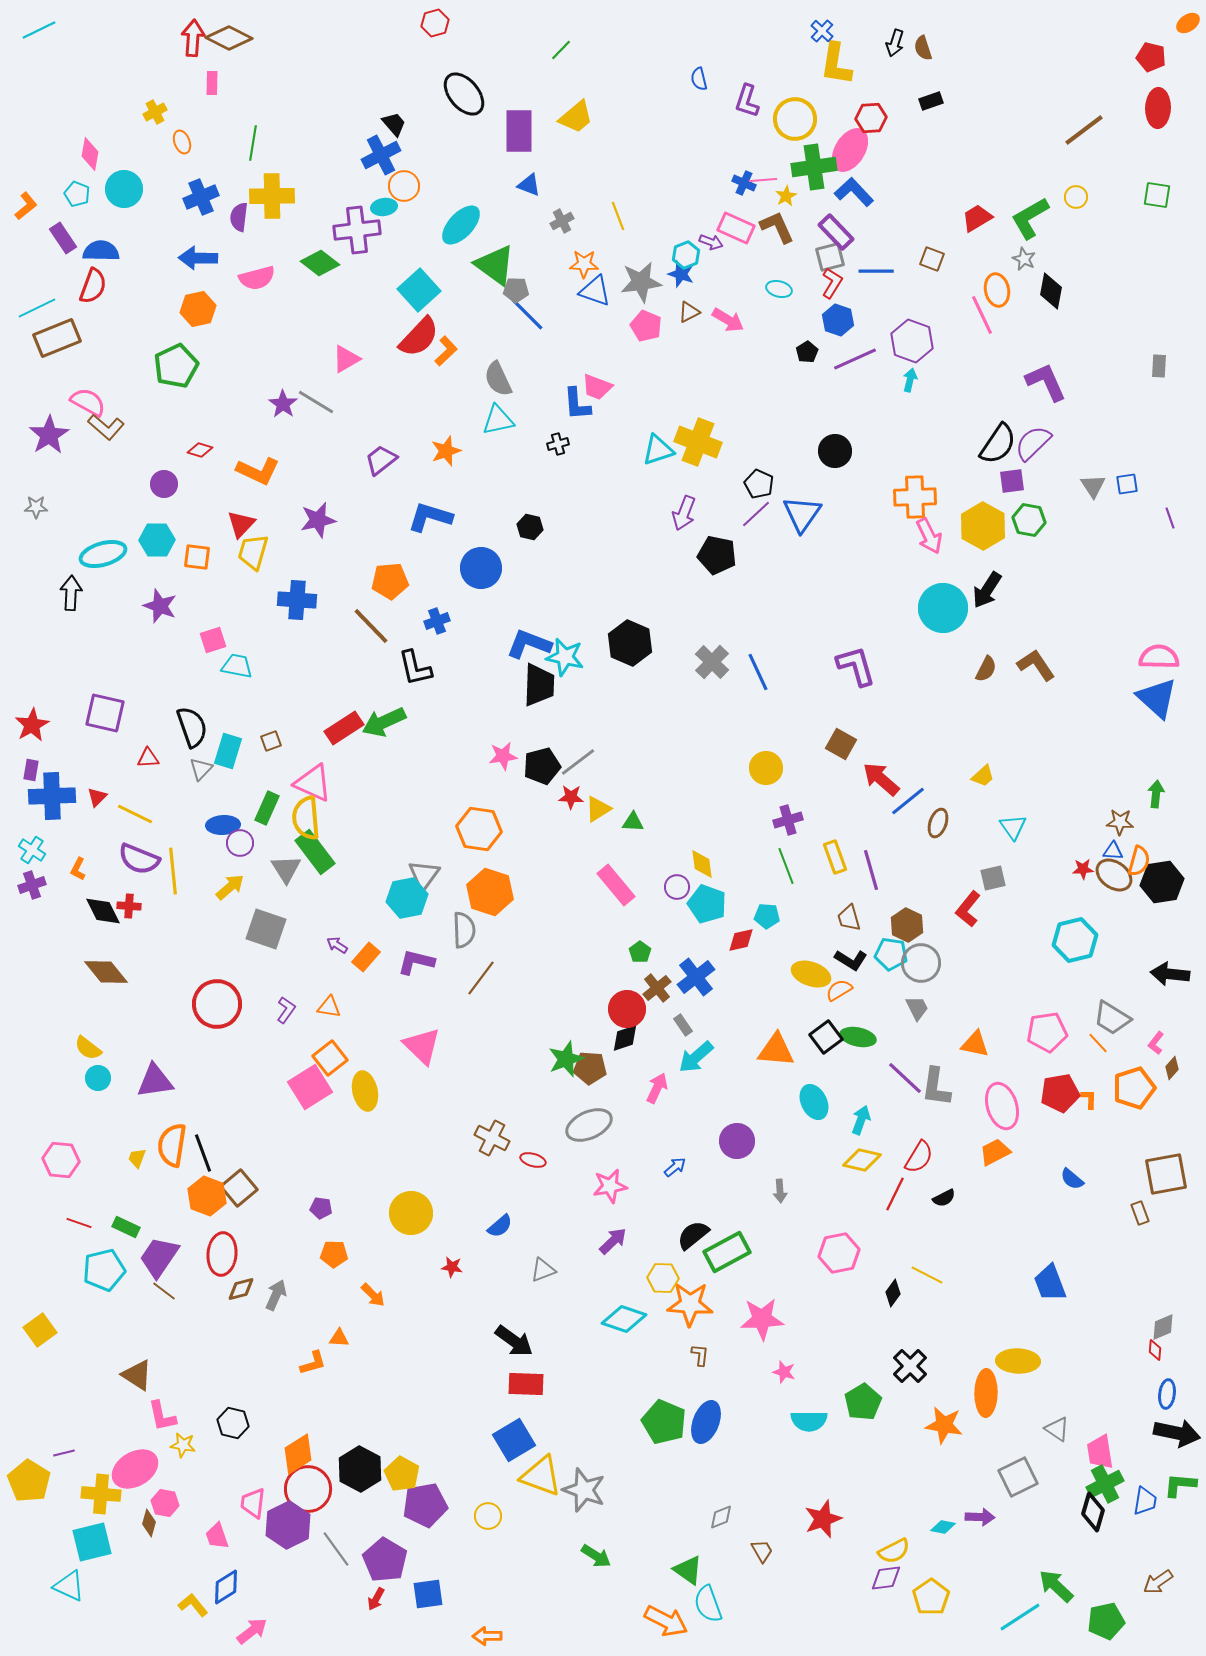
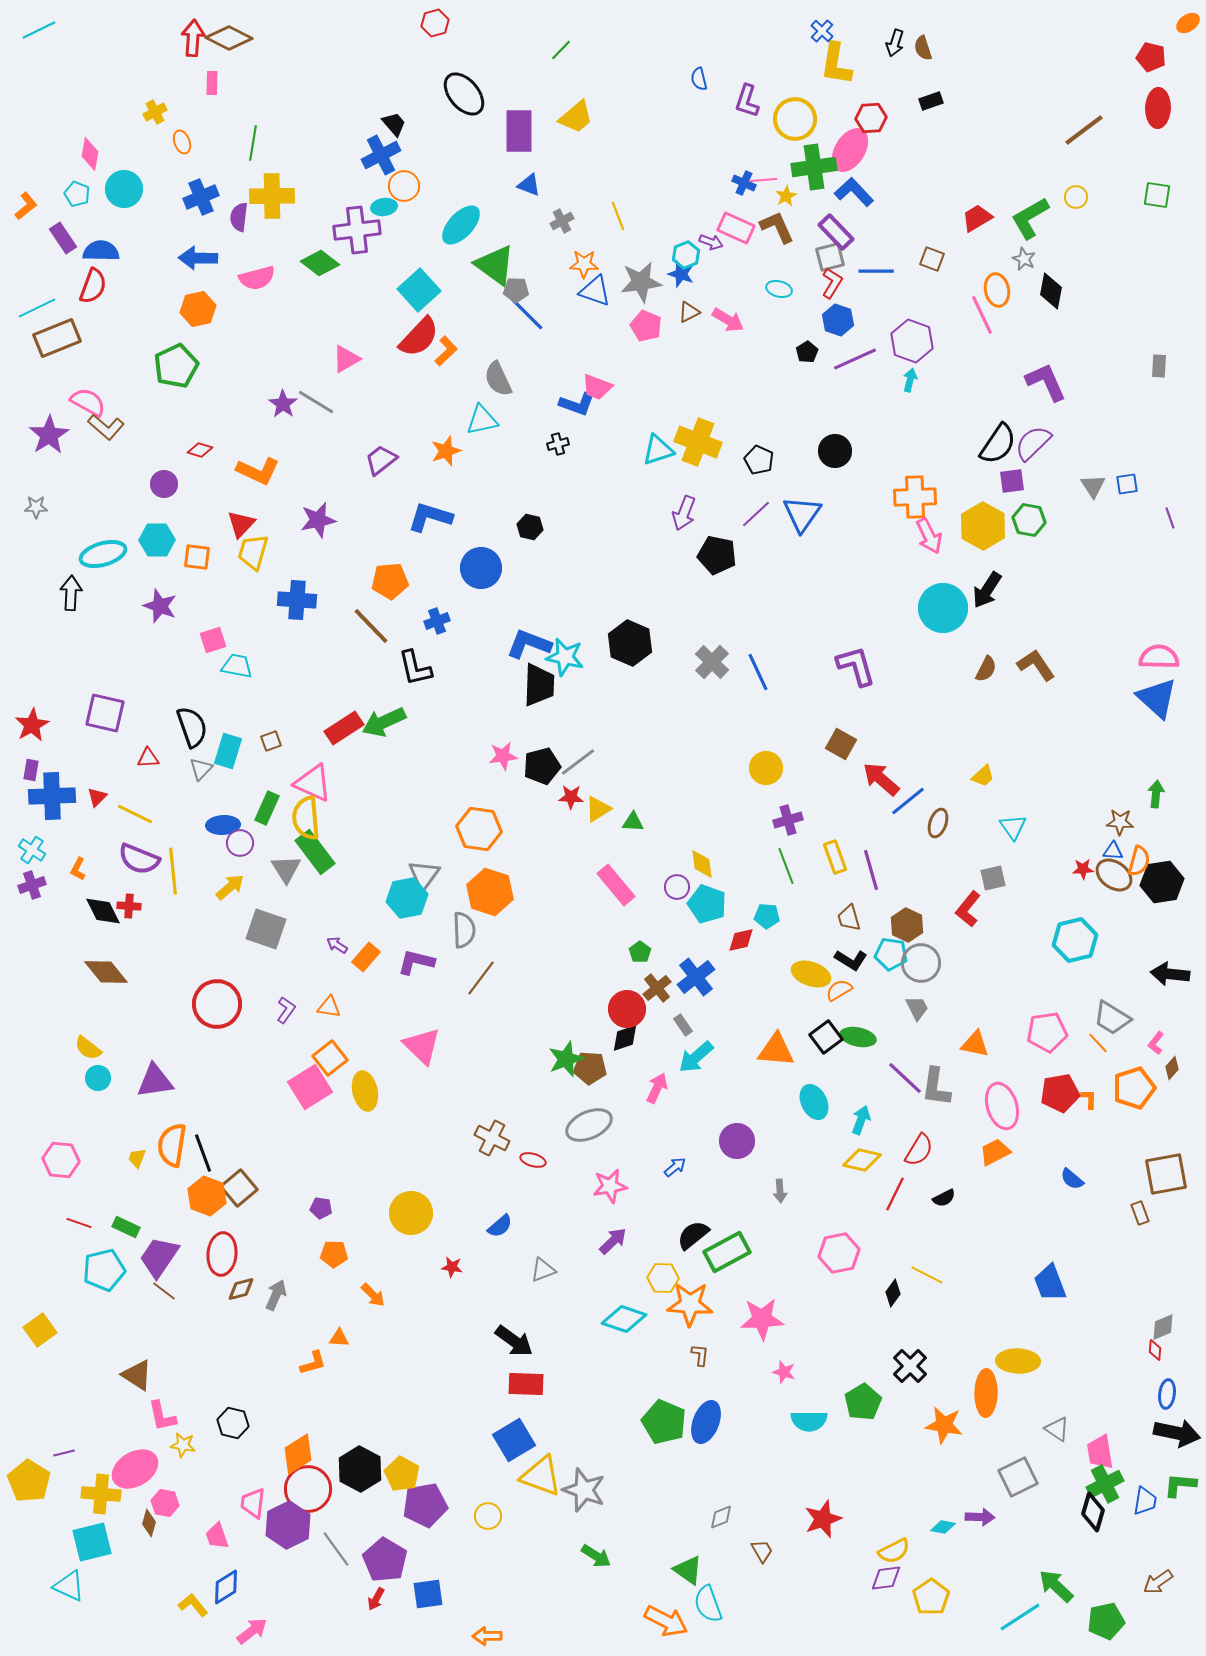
blue L-shape at (577, 404): rotated 66 degrees counterclockwise
cyan triangle at (498, 420): moved 16 px left
black pentagon at (759, 484): moved 24 px up
red semicircle at (919, 1157): moved 7 px up
